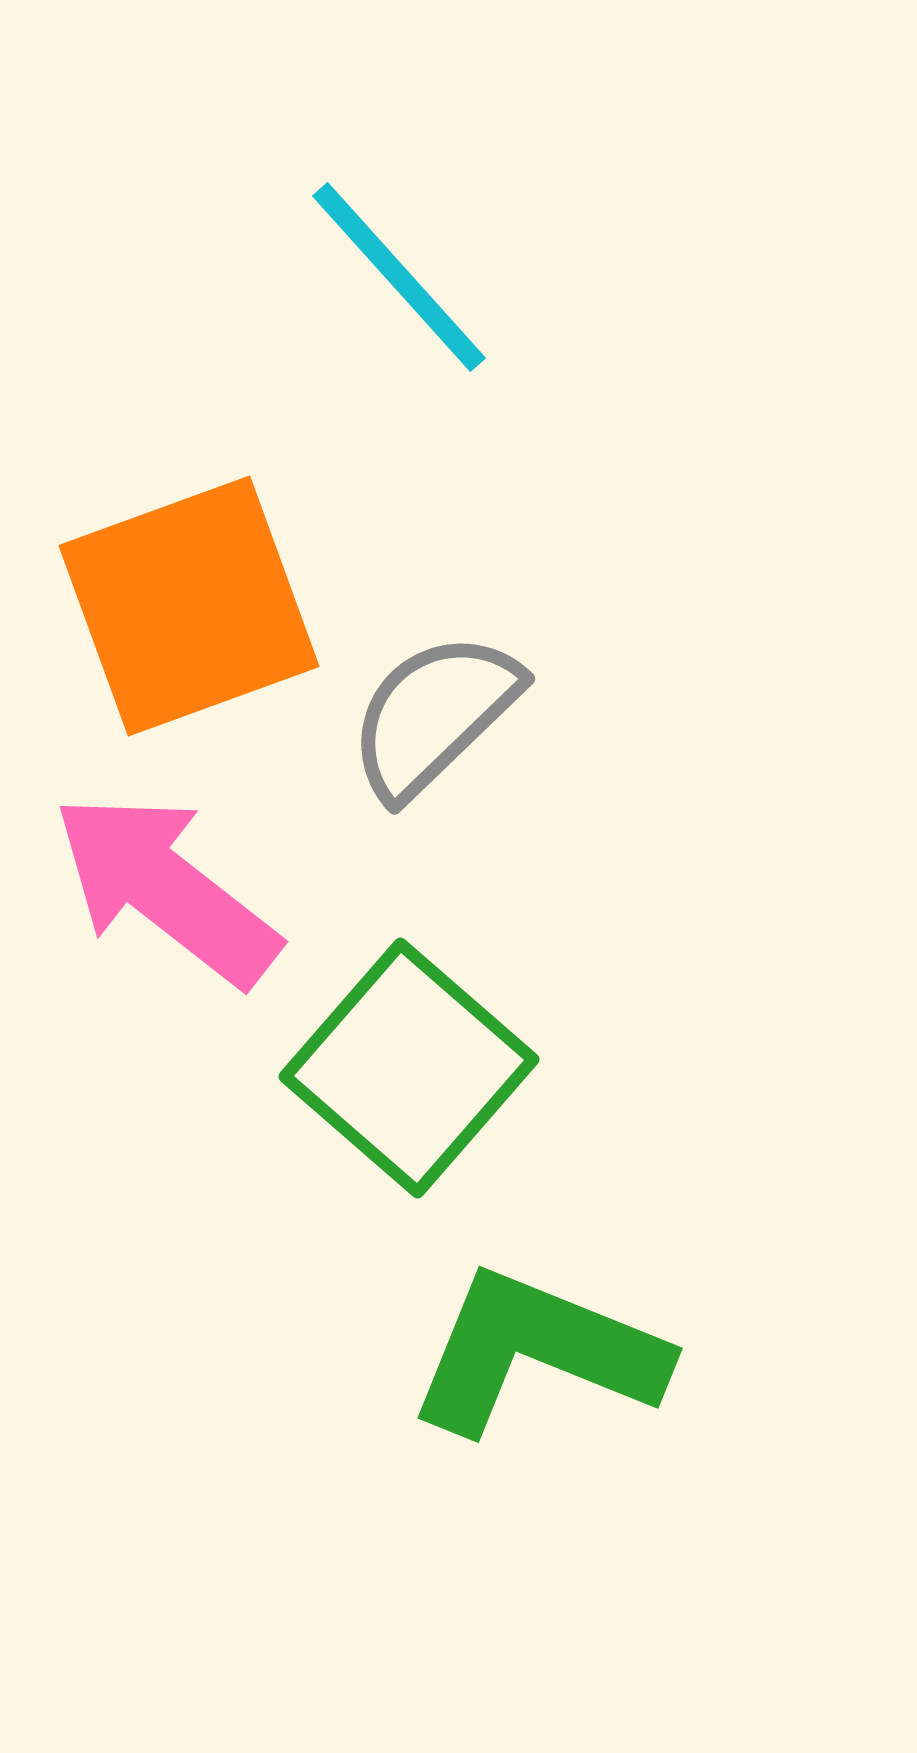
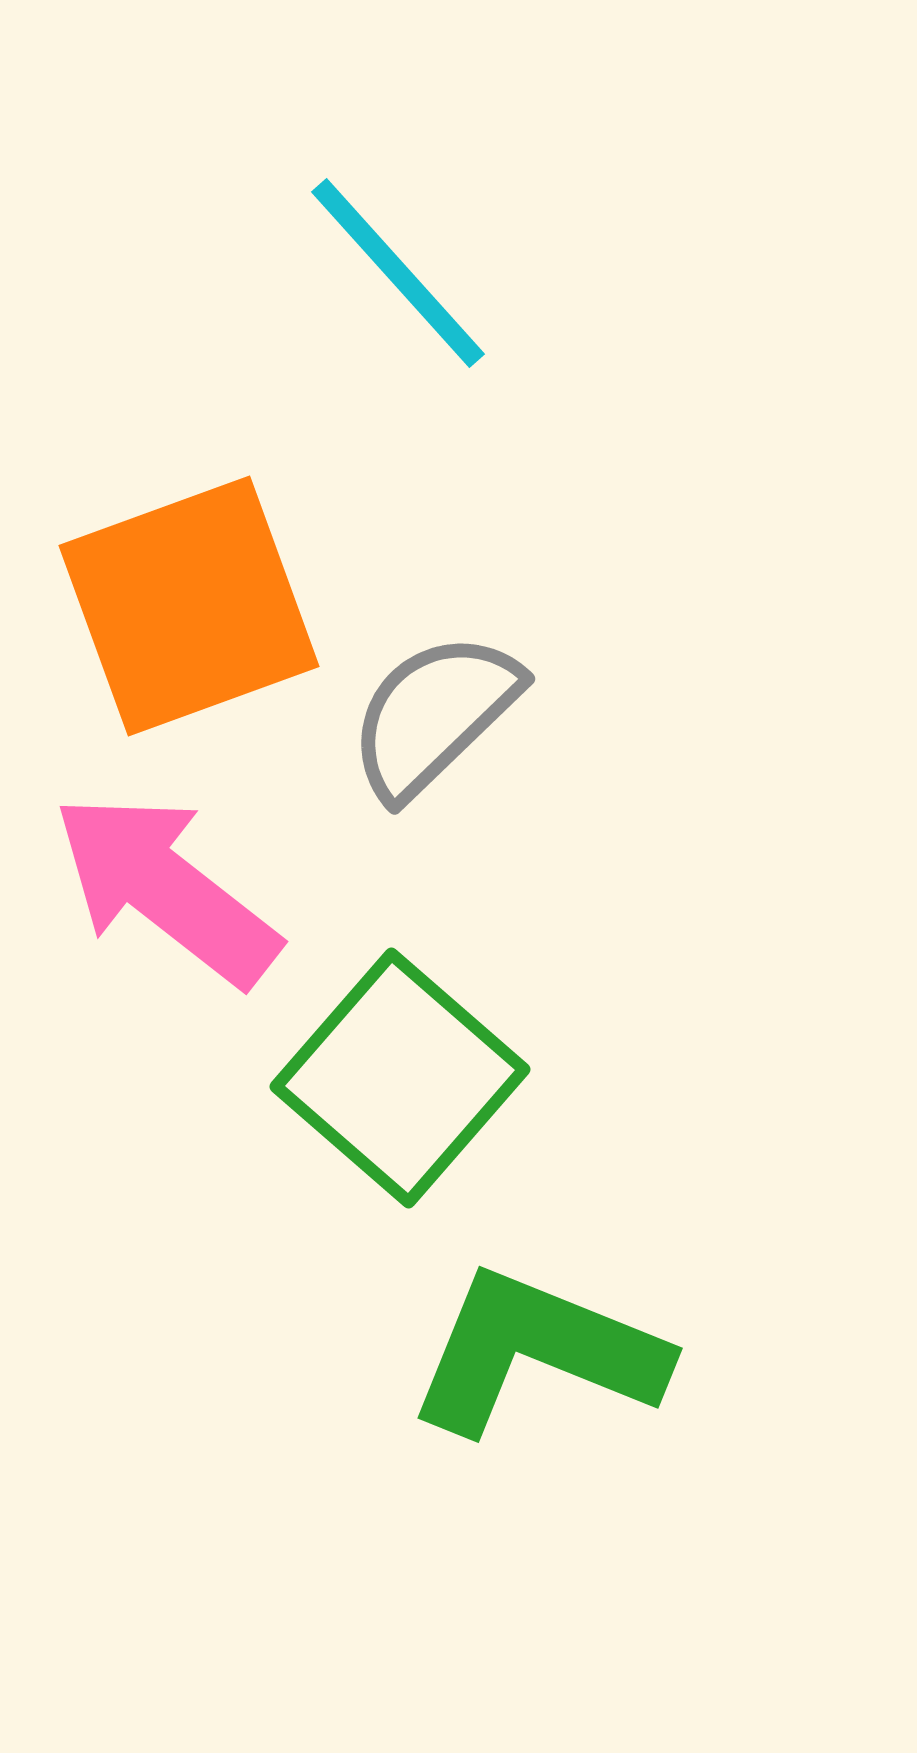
cyan line: moved 1 px left, 4 px up
green square: moved 9 px left, 10 px down
